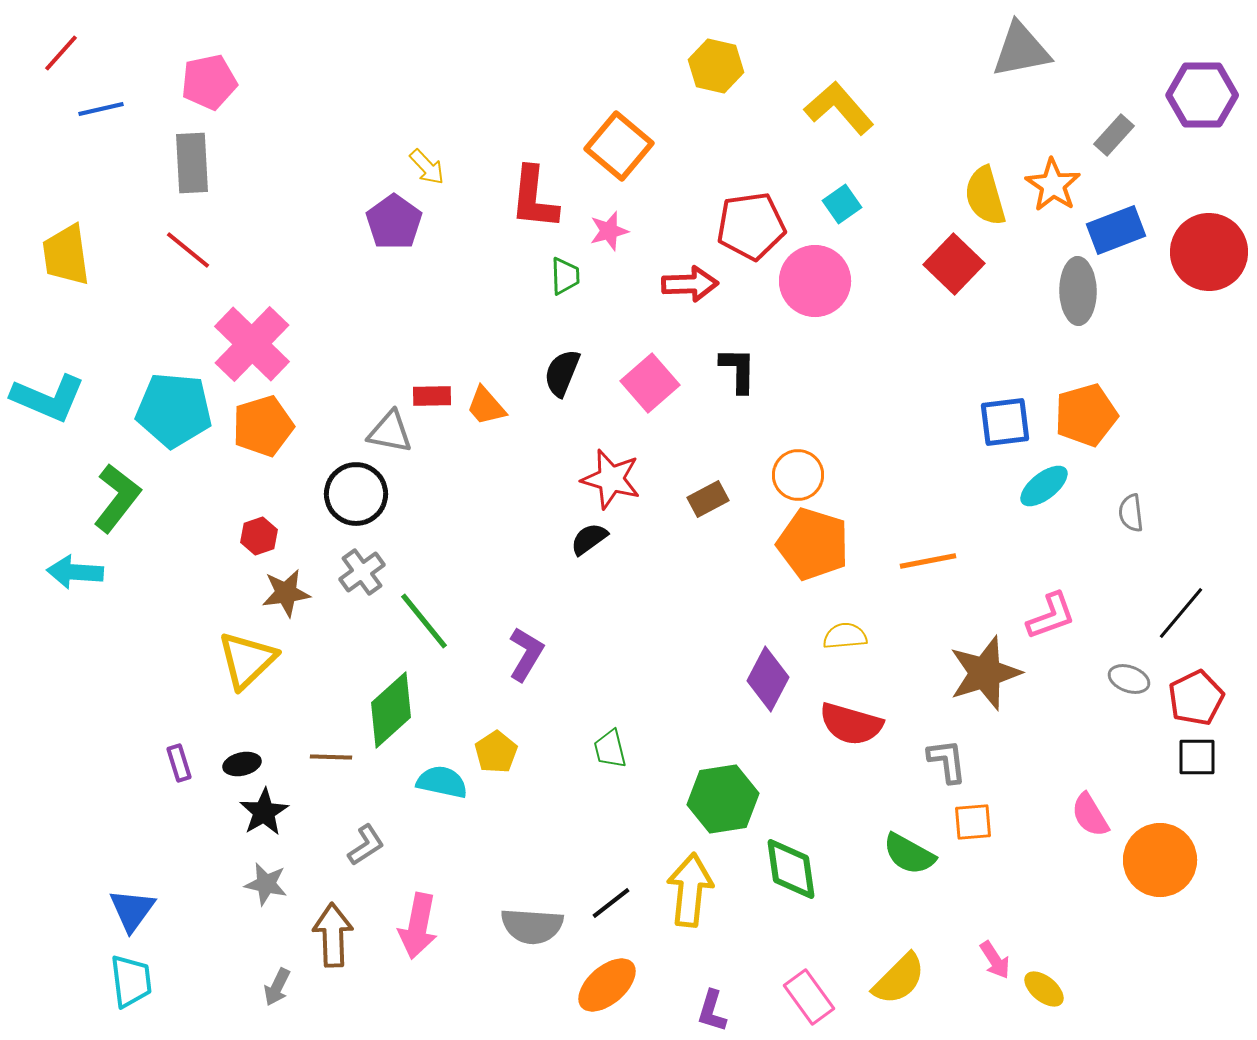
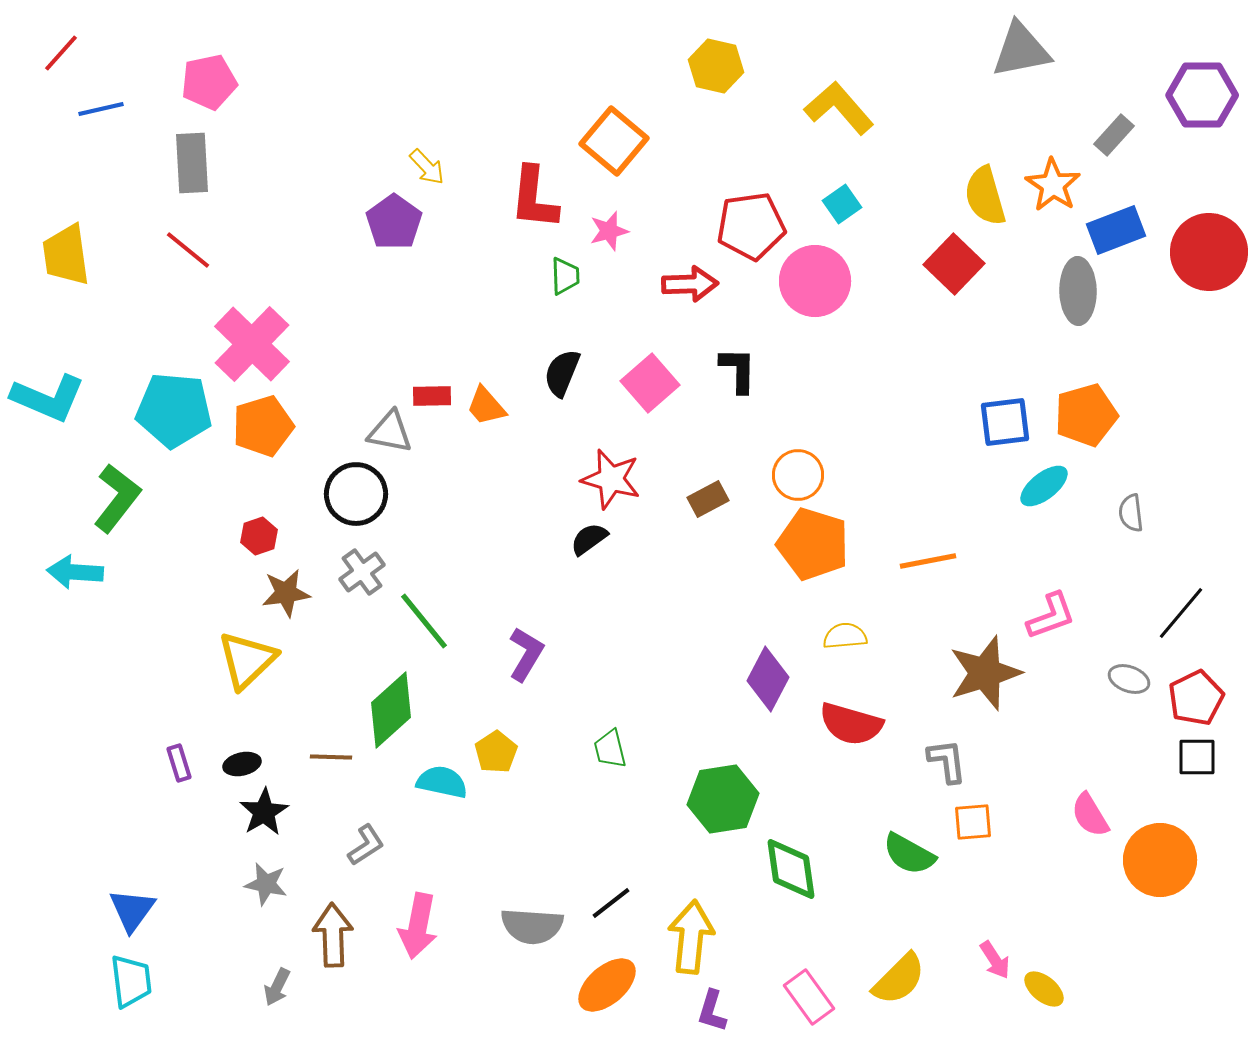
orange square at (619, 146): moved 5 px left, 5 px up
yellow arrow at (690, 890): moved 1 px right, 47 px down
